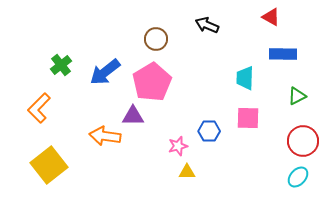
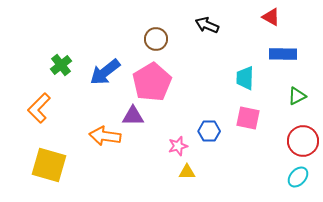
pink square: rotated 10 degrees clockwise
yellow square: rotated 36 degrees counterclockwise
